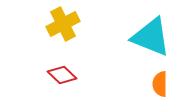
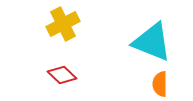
cyan triangle: moved 1 px right, 5 px down
